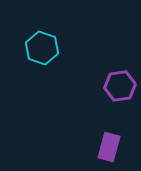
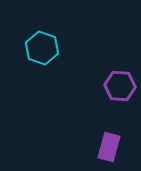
purple hexagon: rotated 12 degrees clockwise
